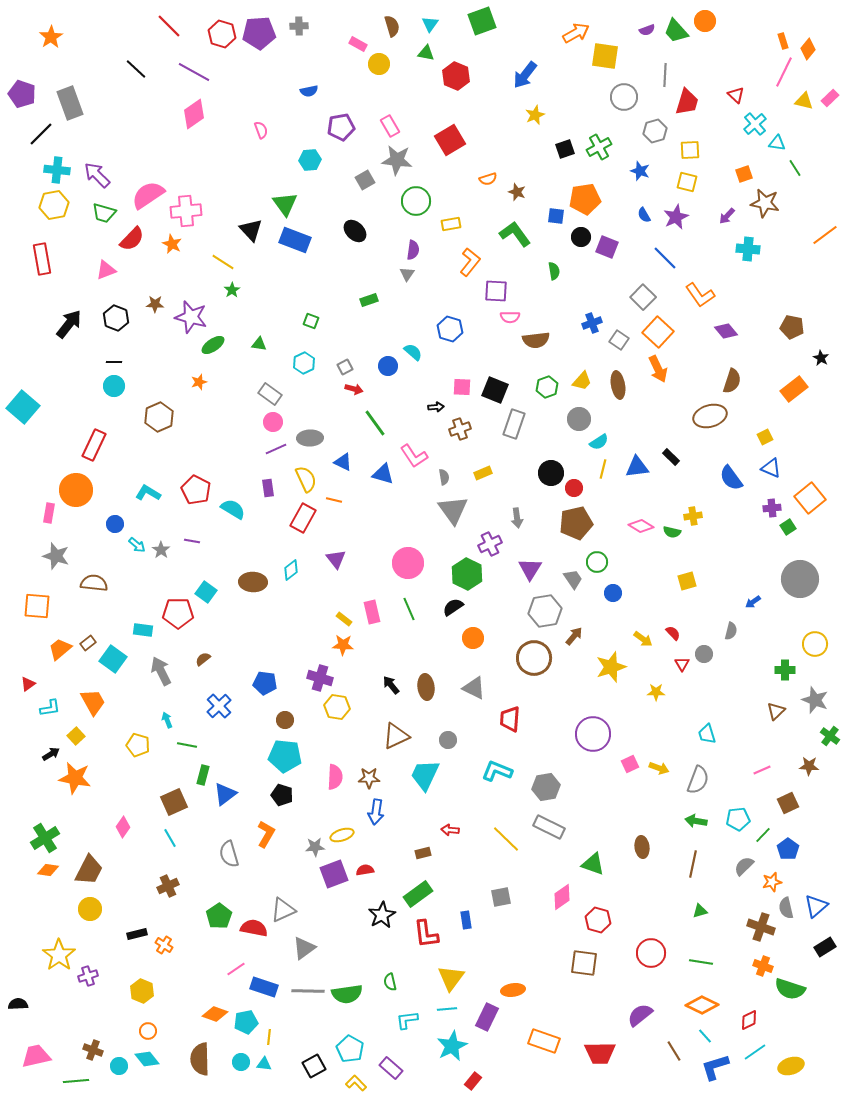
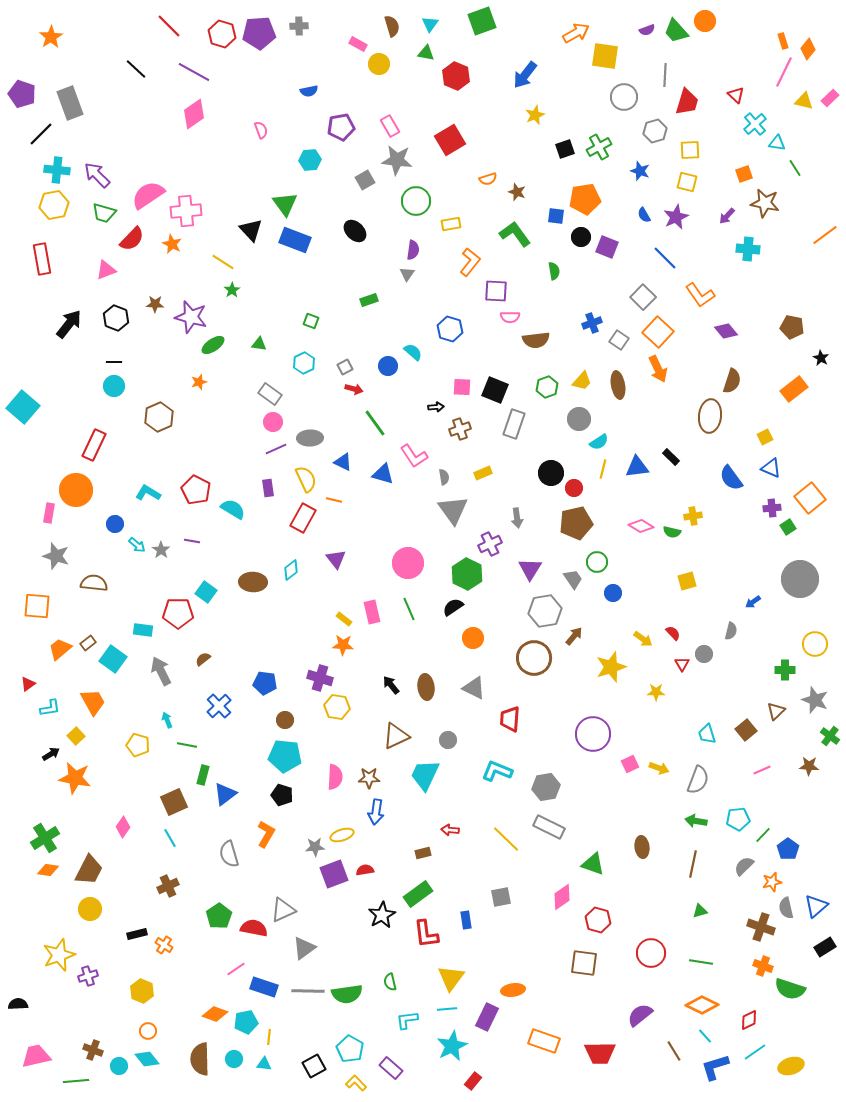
brown ellipse at (710, 416): rotated 68 degrees counterclockwise
brown square at (788, 803): moved 42 px left, 73 px up; rotated 15 degrees counterclockwise
yellow star at (59, 955): rotated 16 degrees clockwise
cyan circle at (241, 1062): moved 7 px left, 3 px up
